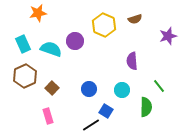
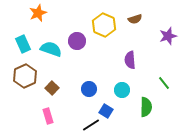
orange star: rotated 12 degrees counterclockwise
purple circle: moved 2 px right
purple semicircle: moved 2 px left, 1 px up
green line: moved 5 px right, 3 px up
